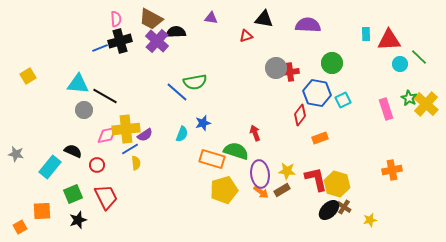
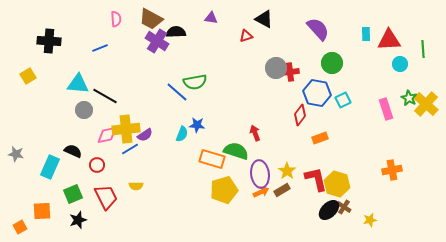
black triangle at (264, 19): rotated 18 degrees clockwise
purple semicircle at (308, 25): moved 10 px right, 4 px down; rotated 45 degrees clockwise
black cross at (120, 41): moved 71 px left; rotated 20 degrees clockwise
purple cross at (157, 41): rotated 10 degrees counterclockwise
green line at (419, 57): moved 4 px right, 8 px up; rotated 42 degrees clockwise
blue star at (203, 123): moved 6 px left, 2 px down; rotated 21 degrees clockwise
yellow semicircle at (136, 163): moved 23 px down; rotated 96 degrees clockwise
cyan rectangle at (50, 167): rotated 15 degrees counterclockwise
yellow star at (287, 171): rotated 30 degrees clockwise
orange arrow at (261, 192): rotated 63 degrees counterclockwise
